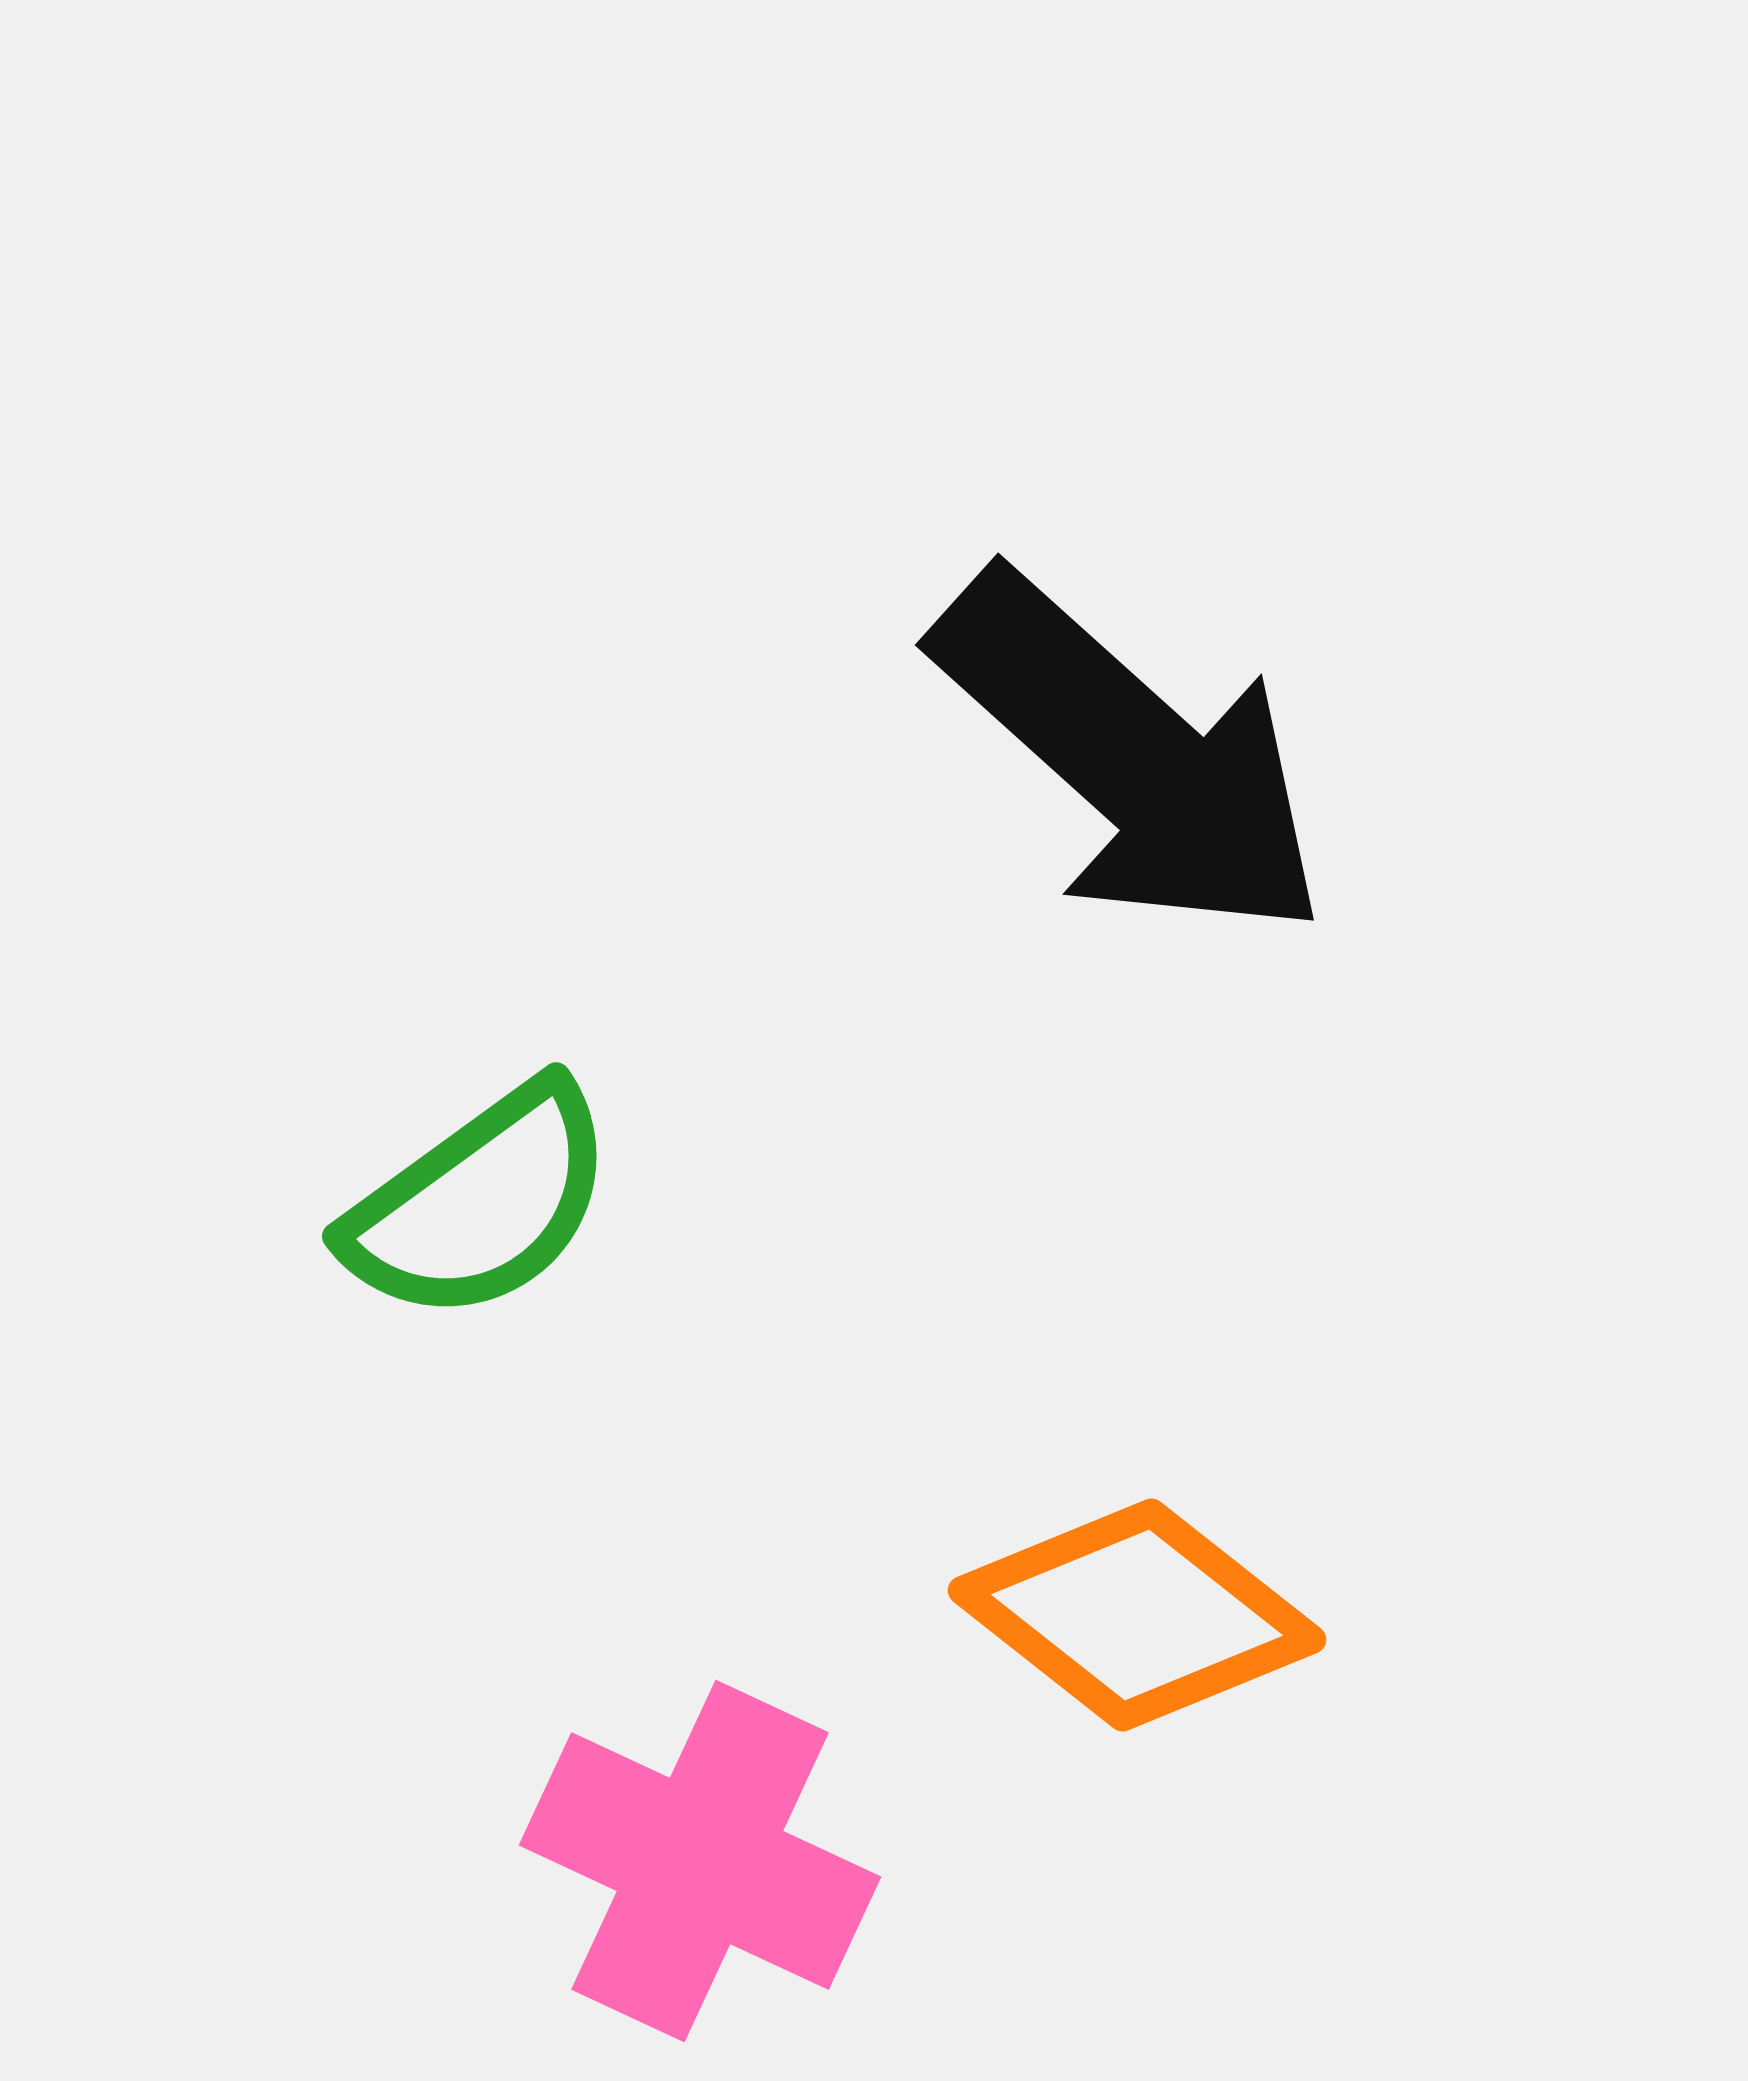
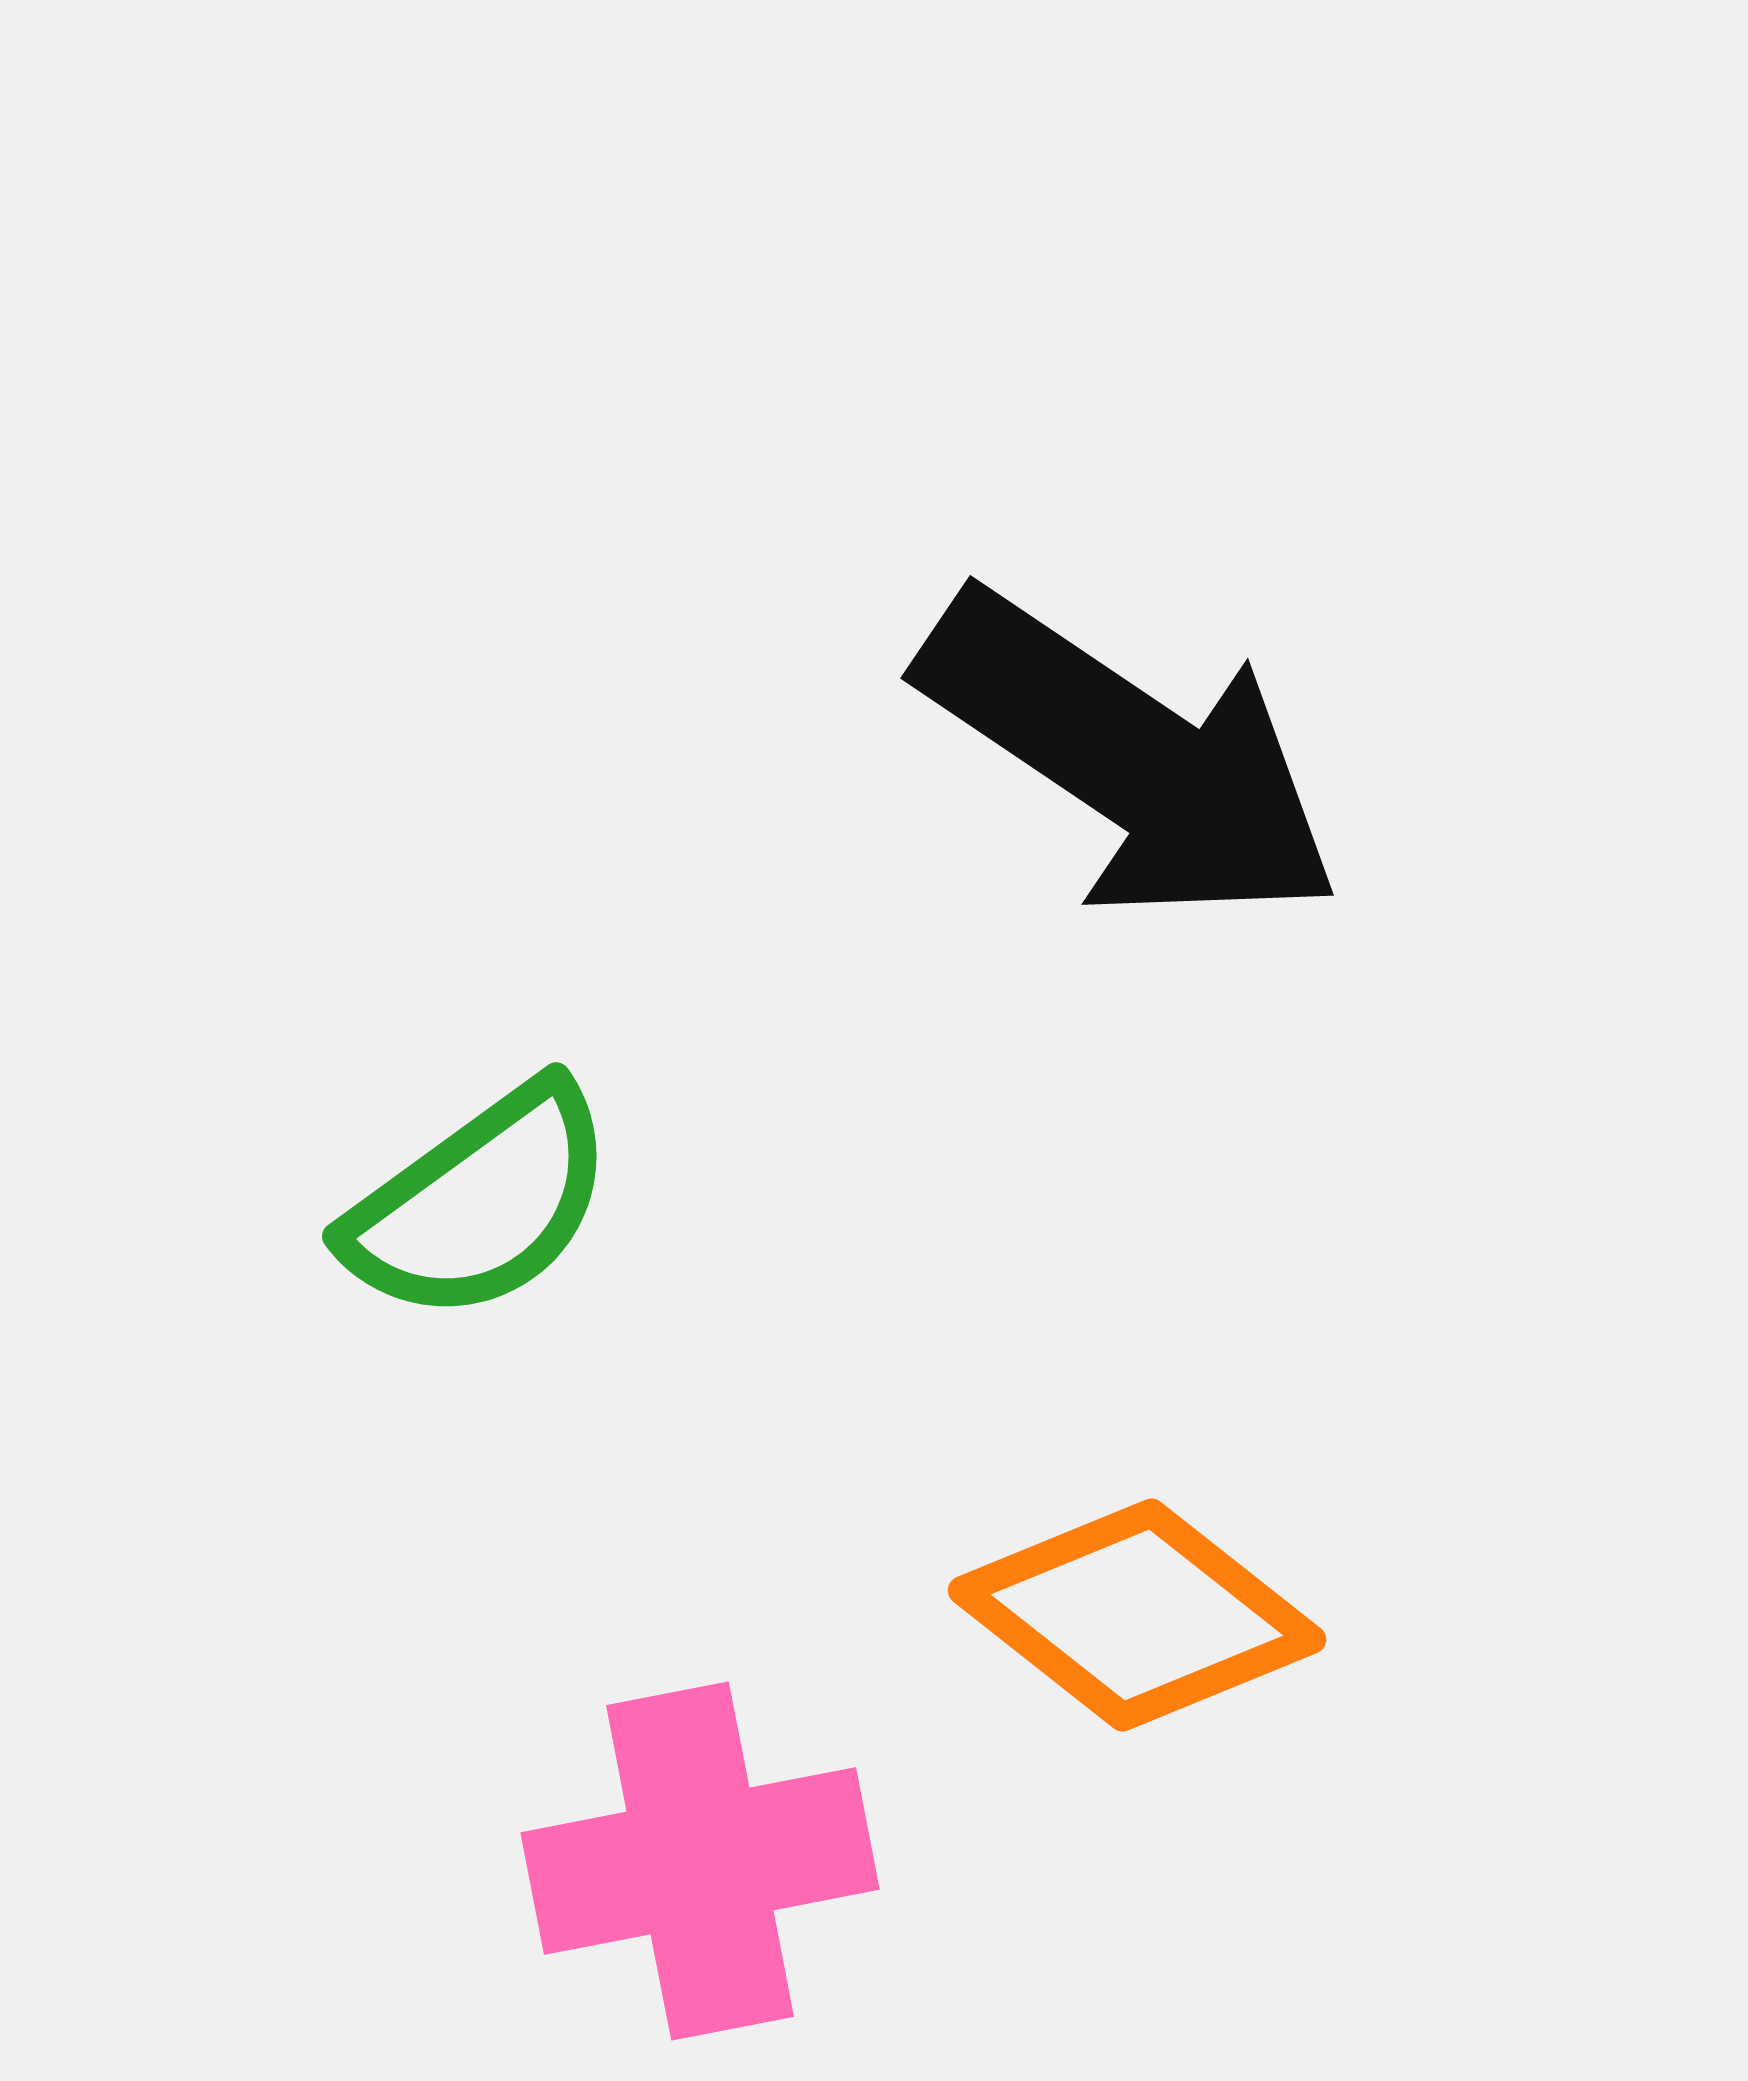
black arrow: moved 1 px left, 2 px down; rotated 8 degrees counterclockwise
pink cross: rotated 36 degrees counterclockwise
